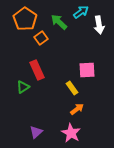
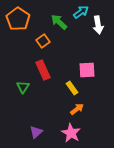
orange pentagon: moved 7 px left
white arrow: moved 1 px left
orange square: moved 2 px right, 3 px down
red rectangle: moved 6 px right
green triangle: rotated 24 degrees counterclockwise
